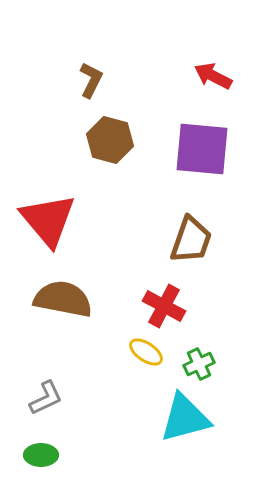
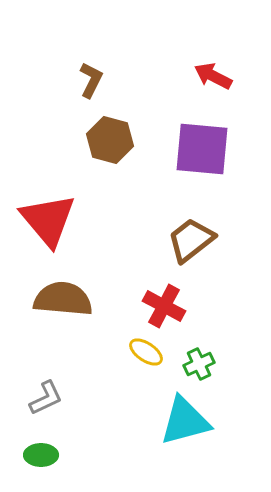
brown trapezoid: rotated 147 degrees counterclockwise
brown semicircle: rotated 6 degrees counterclockwise
cyan triangle: moved 3 px down
